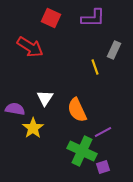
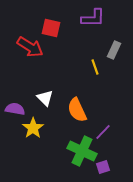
red square: moved 10 px down; rotated 12 degrees counterclockwise
white triangle: rotated 18 degrees counterclockwise
purple line: rotated 18 degrees counterclockwise
